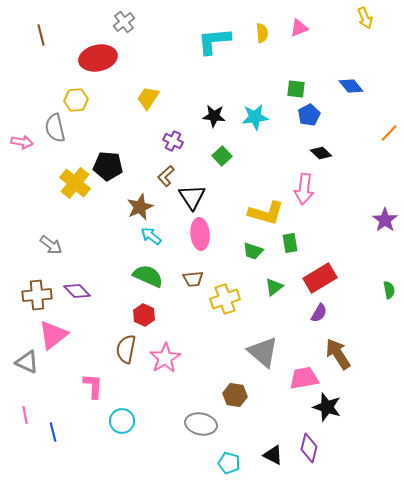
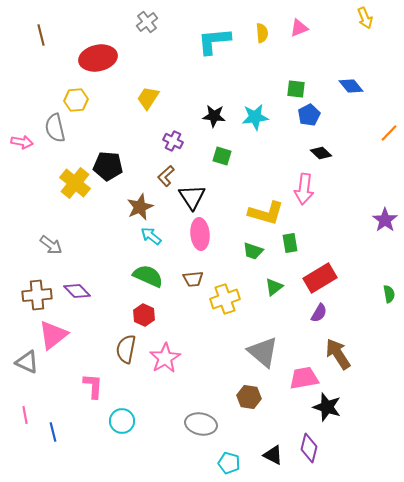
gray cross at (124, 22): moved 23 px right
green square at (222, 156): rotated 30 degrees counterclockwise
green semicircle at (389, 290): moved 4 px down
brown hexagon at (235, 395): moved 14 px right, 2 px down
